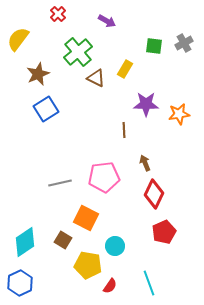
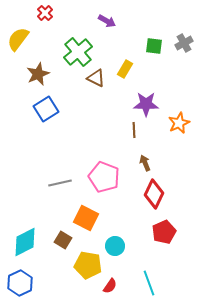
red cross: moved 13 px left, 1 px up
orange star: moved 9 px down; rotated 15 degrees counterclockwise
brown line: moved 10 px right
pink pentagon: rotated 28 degrees clockwise
cyan diamond: rotated 8 degrees clockwise
